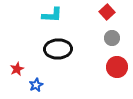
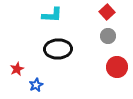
gray circle: moved 4 px left, 2 px up
